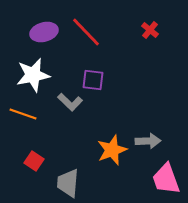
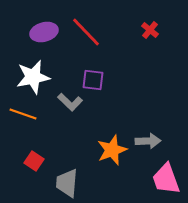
white star: moved 2 px down
gray trapezoid: moved 1 px left
